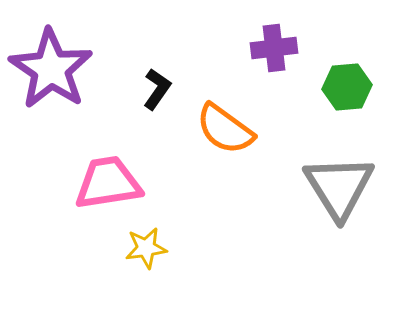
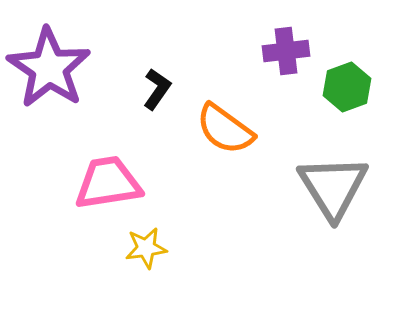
purple cross: moved 12 px right, 3 px down
purple star: moved 2 px left, 1 px up
green hexagon: rotated 15 degrees counterclockwise
gray triangle: moved 6 px left
